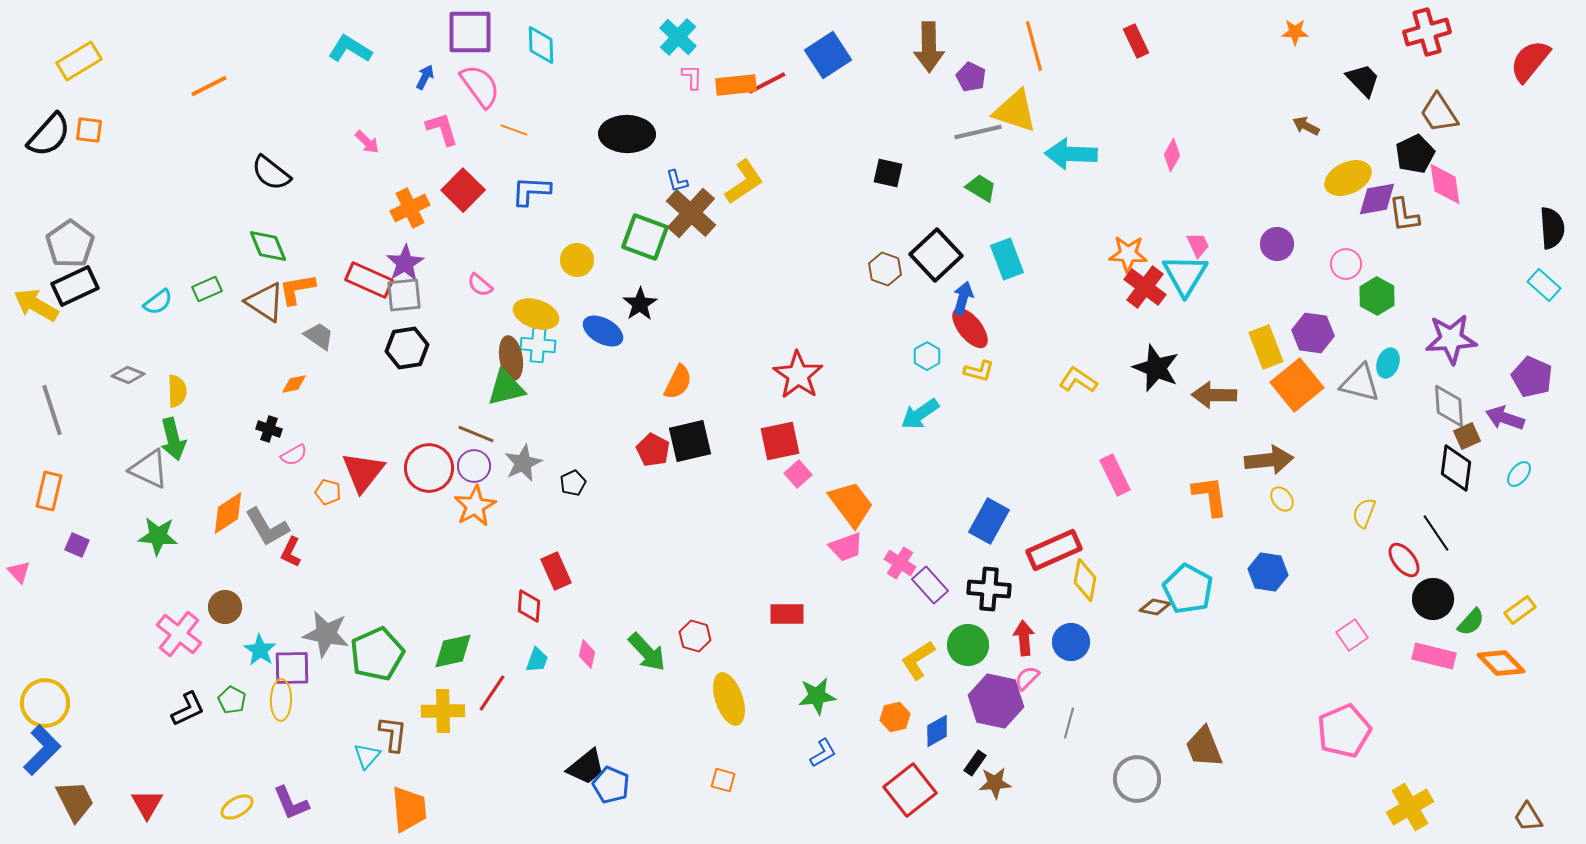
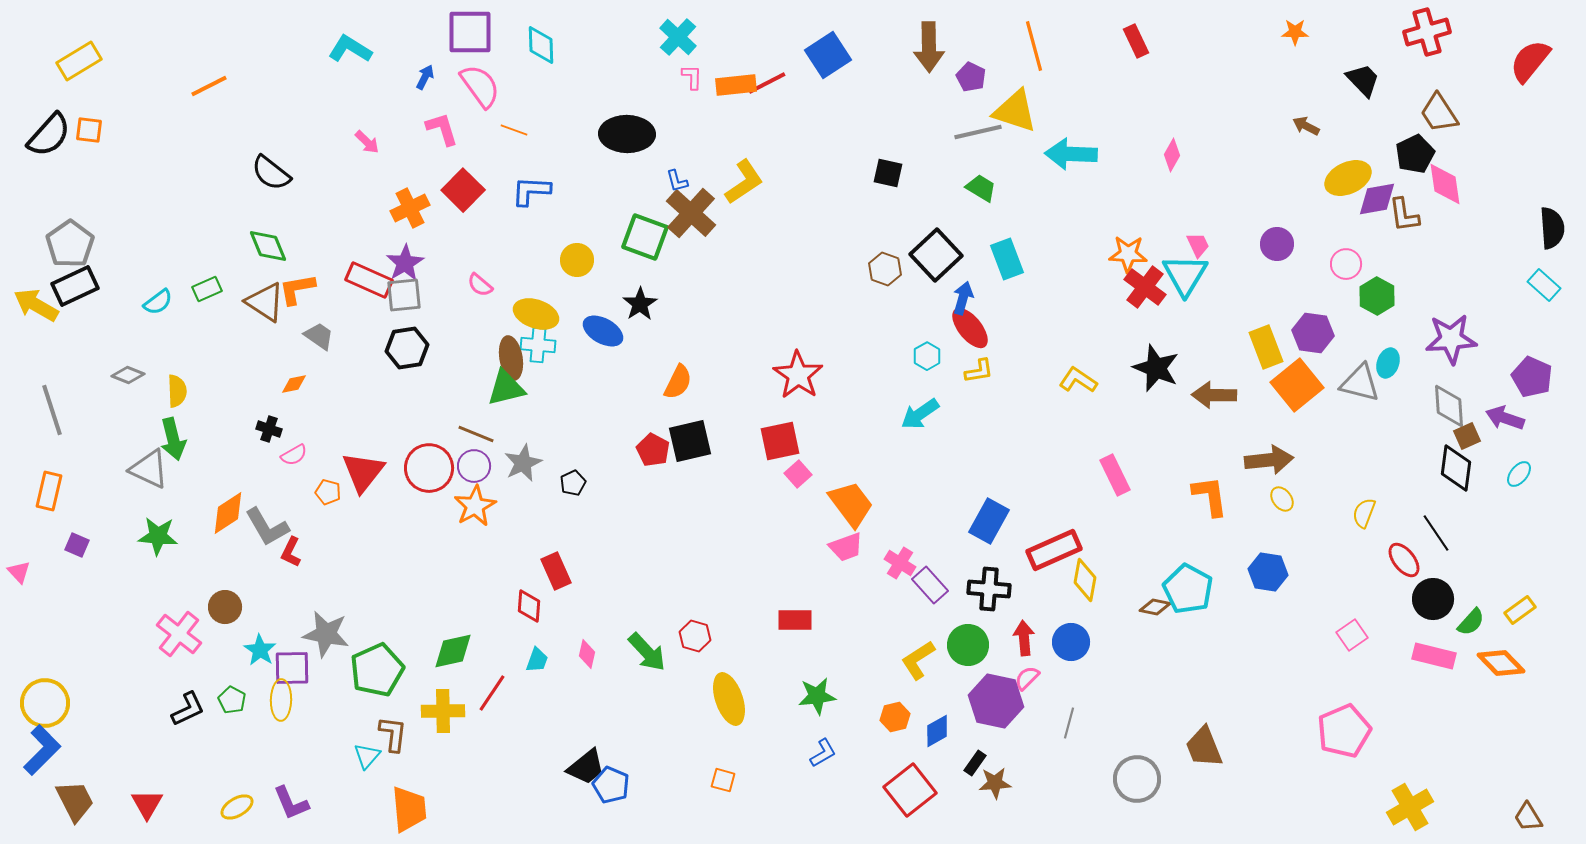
yellow L-shape at (979, 371): rotated 24 degrees counterclockwise
red rectangle at (787, 614): moved 8 px right, 6 px down
green pentagon at (377, 654): moved 16 px down
